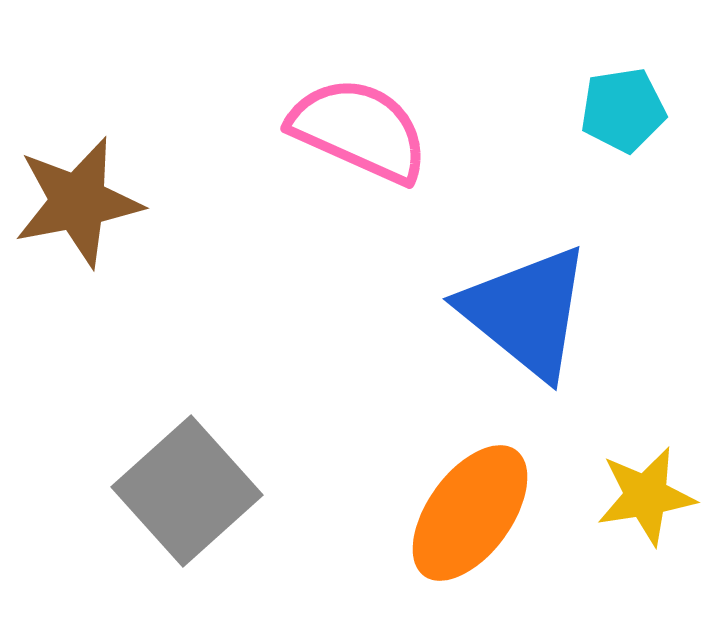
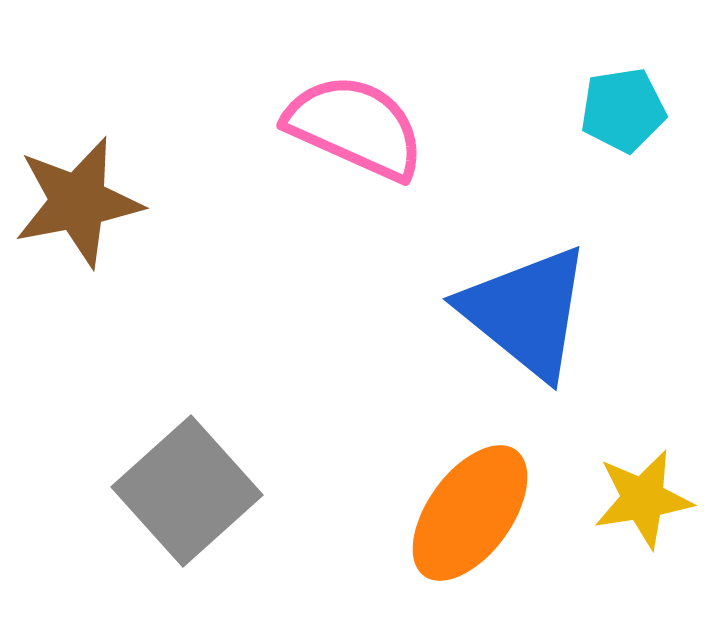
pink semicircle: moved 4 px left, 3 px up
yellow star: moved 3 px left, 3 px down
